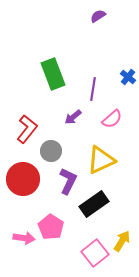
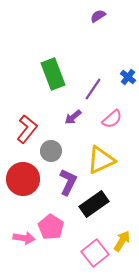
purple line: rotated 25 degrees clockwise
purple L-shape: moved 1 px down
